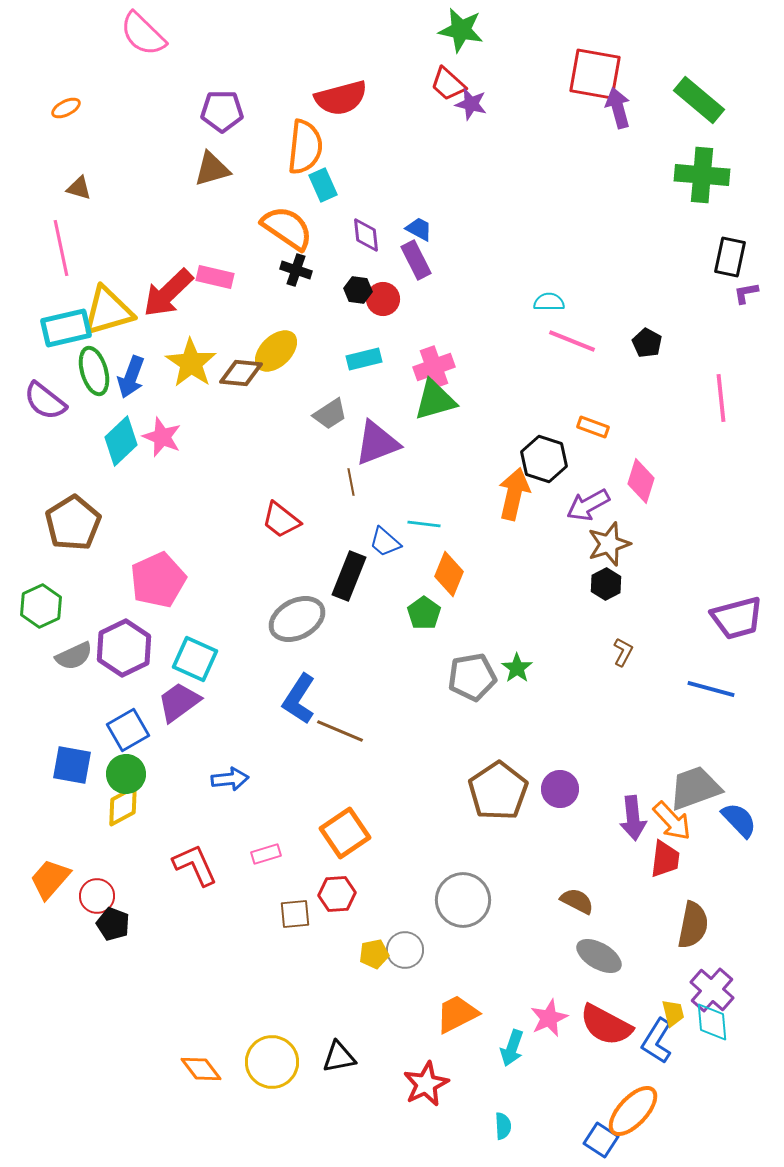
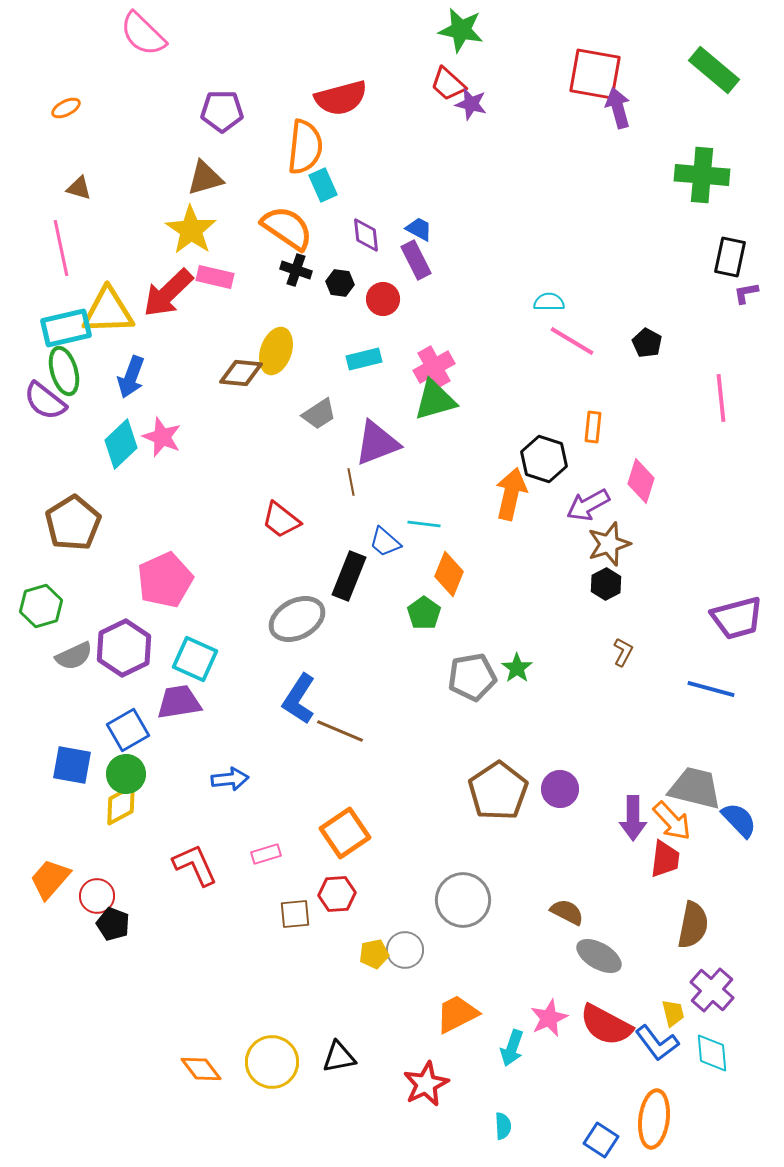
green rectangle at (699, 100): moved 15 px right, 30 px up
brown triangle at (212, 169): moved 7 px left, 9 px down
black hexagon at (358, 290): moved 18 px left, 7 px up
yellow triangle at (108, 311): rotated 14 degrees clockwise
pink line at (572, 341): rotated 9 degrees clockwise
yellow ellipse at (276, 351): rotated 27 degrees counterclockwise
yellow star at (191, 363): moved 133 px up
pink cross at (434, 367): rotated 9 degrees counterclockwise
green ellipse at (94, 371): moved 30 px left
gray trapezoid at (330, 414): moved 11 px left
orange rectangle at (593, 427): rotated 76 degrees clockwise
cyan diamond at (121, 441): moved 3 px down
orange arrow at (514, 494): moved 3 px left
pink pentagon at (158, 580): moved 7 px right
green hexagon at (41, 606): rotated 9 degrees clockwise
purple trapezoid at (179, 702): rotated 27 degrees clockwise
gray trapezoid at (695, 788): rotated 34 degrees clockwise
yellow diamond at (123, 806): moved 2 px left, 1 px up
purple arrow at (633, 818): rotated 6 degrees clockwise
brown semicircle at (577, 901): moved 10 px left, 11 px down
cyan diamond at (712, 1022): moved 31 px down
blue L-shape at (657, 1041): moved 2 px down; rotated 69 degrees counterclockwise
orange ellipse at (633, 1111): moved 21 px right, 8 px down; rotated 36 degrees counterclockwise
